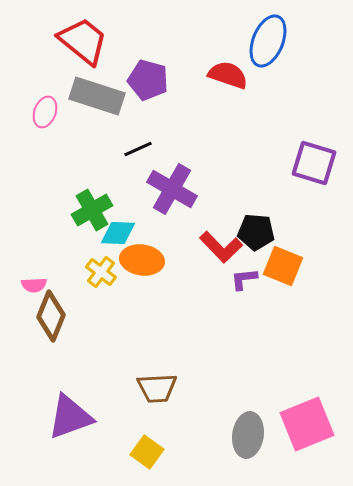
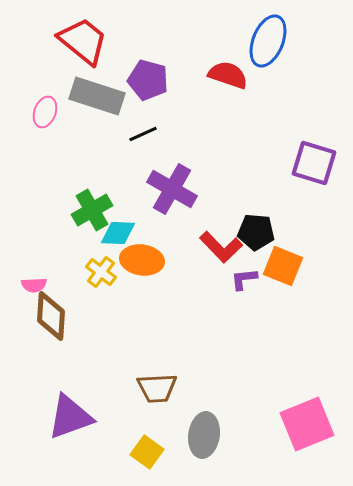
black line: moved 5 px right, 15 px up
brown diamond: rotated 18 degrees counterclockwise
gray ellipse: moved 44 px left
